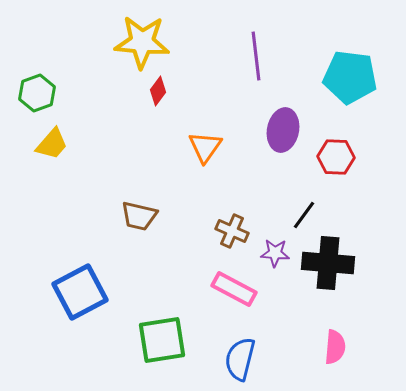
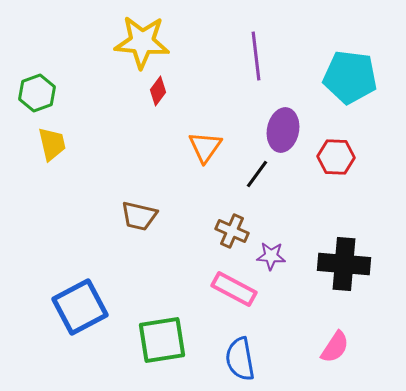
yellow trapezoid: rotated 54 degrees counterclockwise
black line: moved 47 px left, 41 px up
purple star: moved 4 px left, 3 px down
black cross: moved 16 px right, 1 px down
blue square: moved 15 px down
pink semicircle: rotated 28 degrees clockwise
blue semicircle: rotated 24 degrees counterclockwise
